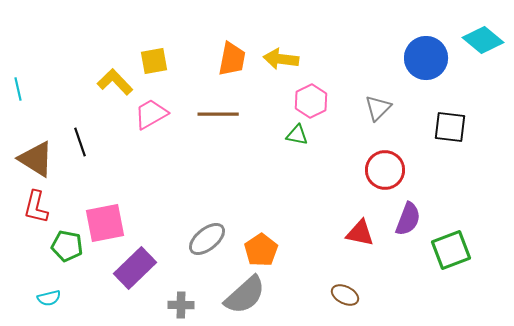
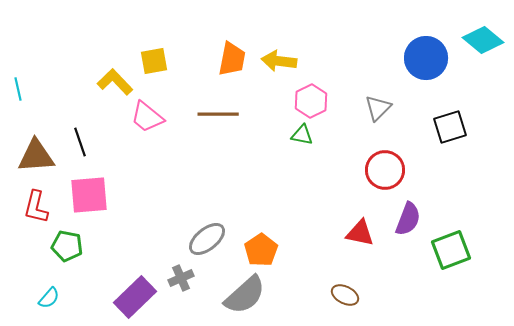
yellow arrow: moved 2 px left, 2 px down
pink trapezoid: moved 4 px left, 3 px down; rotated 111 degrees counterclockwise
black square: rotated 24 degrees counterclockwise
green triangle: moved 5 px right
brown triangle: moved 3 px up; rotated 36 degrees counterclockwise
pink square: moved 16 px left, 28 px up; rotated 6 degrees clockwise
purple rectangle: moved 29 px down
cyan semicircle: rotated 35 degrees counterclockwise
gray cross: moved 27 px up; rotated 25 degrees counterclockwise
